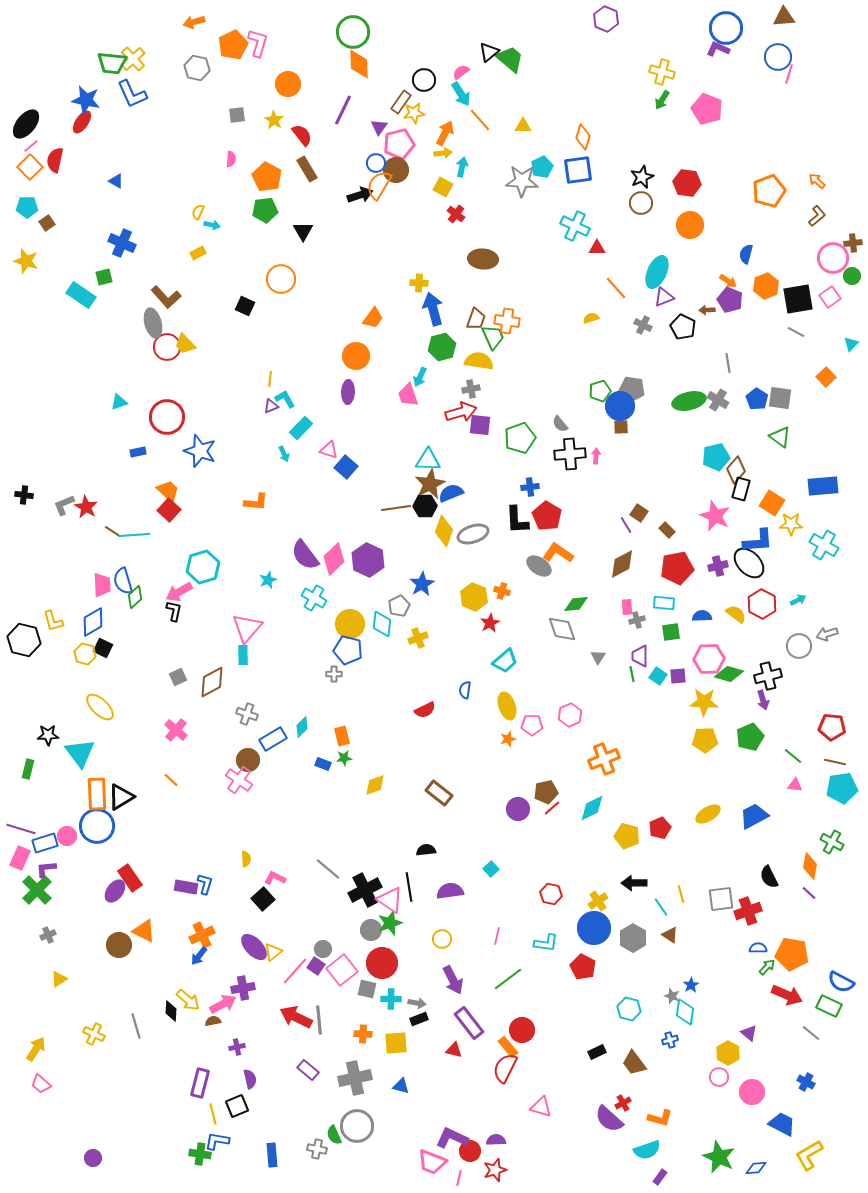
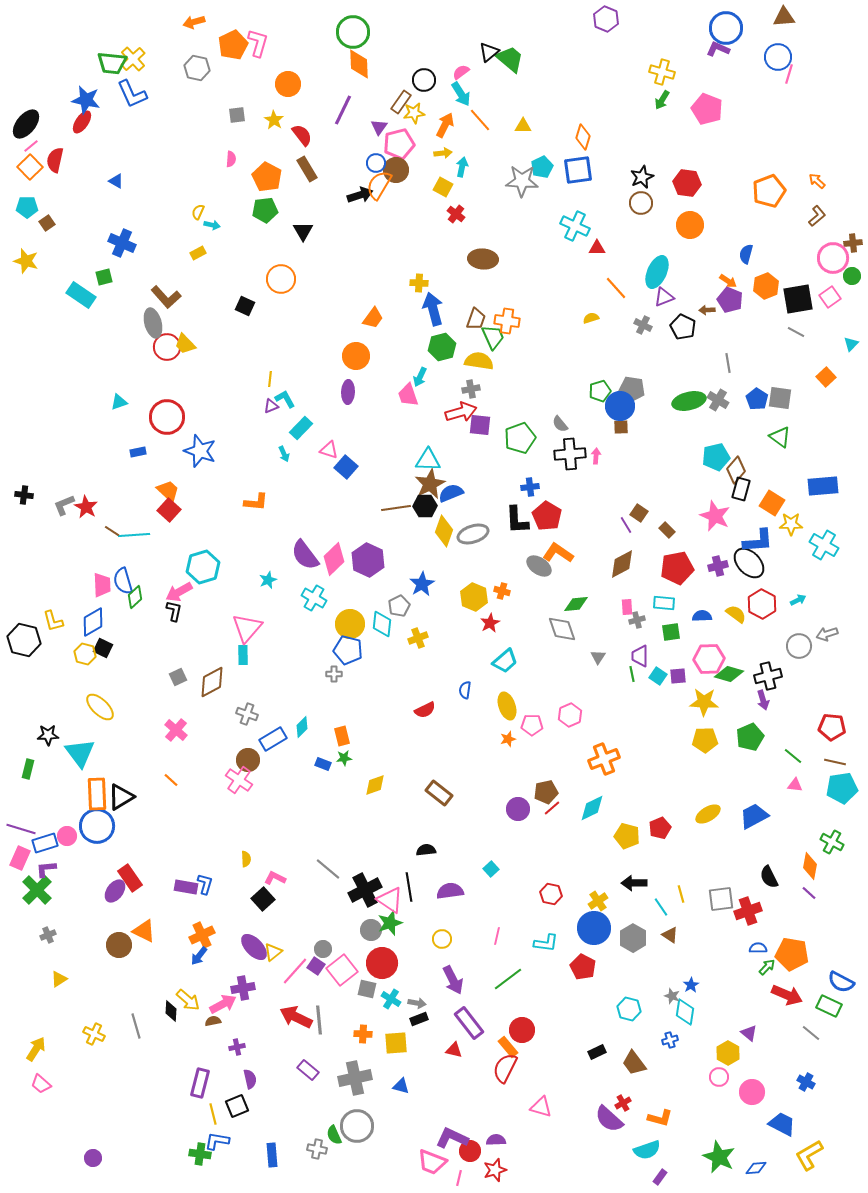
orange arrow at (445, 133): moved 8 px up
cyan cross at (391, 999): rotated 30 degrees clockwise
